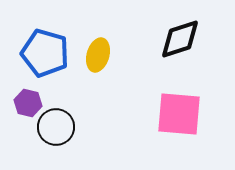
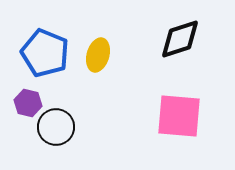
blue pentagon: rotated 6 degrees clockwise
pink square: moved 2 px down
